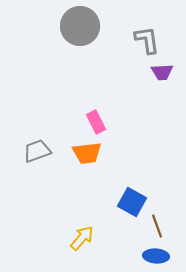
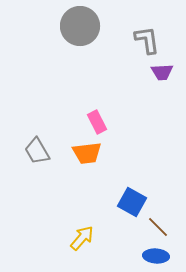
pink rectangle: moved 1 px right
gray trapezoid: rotated 100 degrees counterclockwise
brown line: moved 1 px right, 1 px down; rotated 25 degrees counterclockwise
